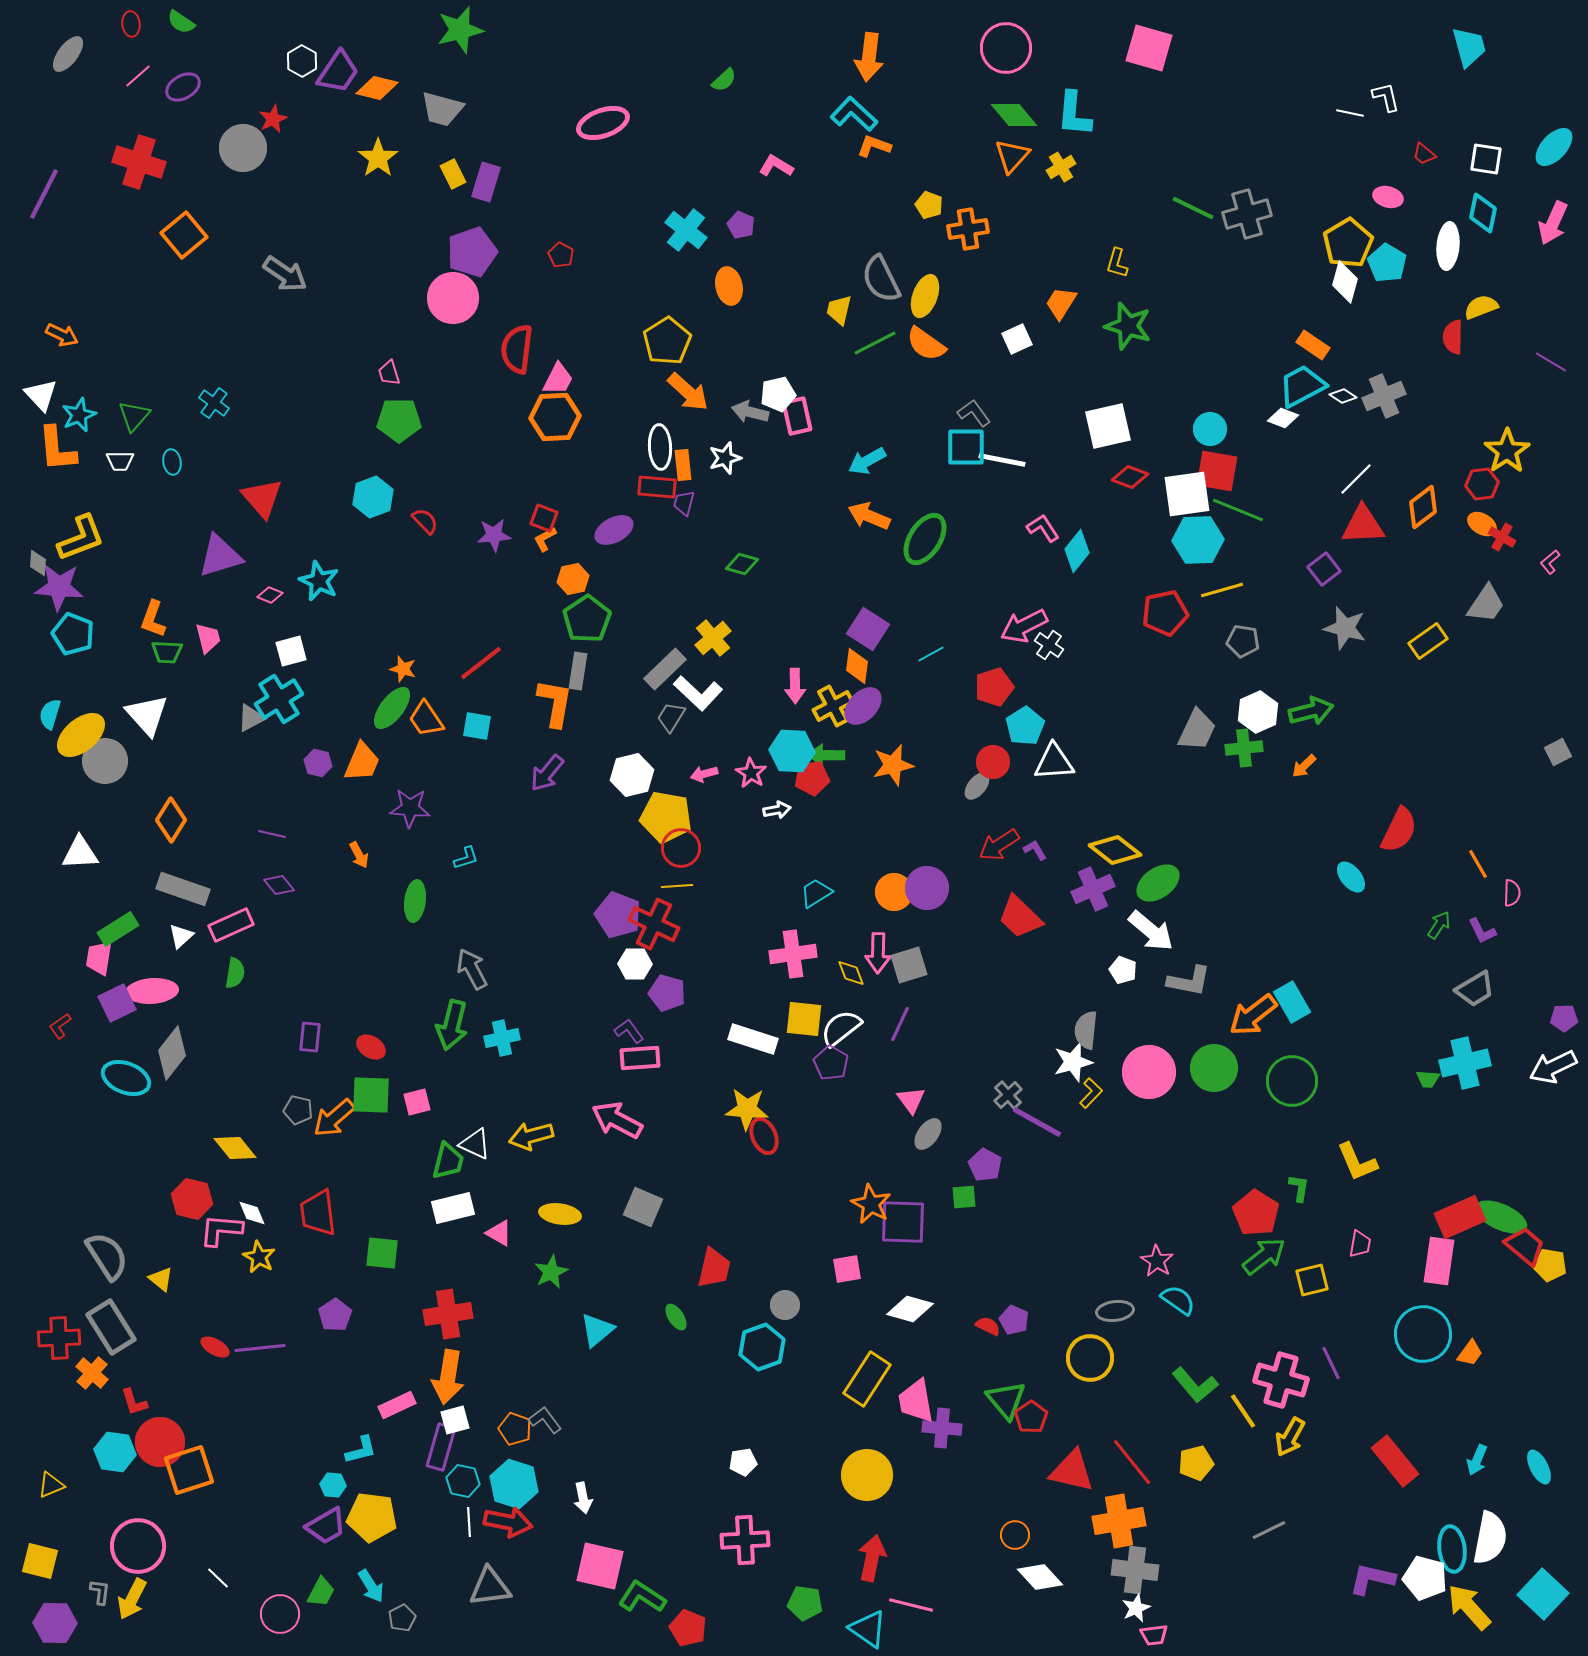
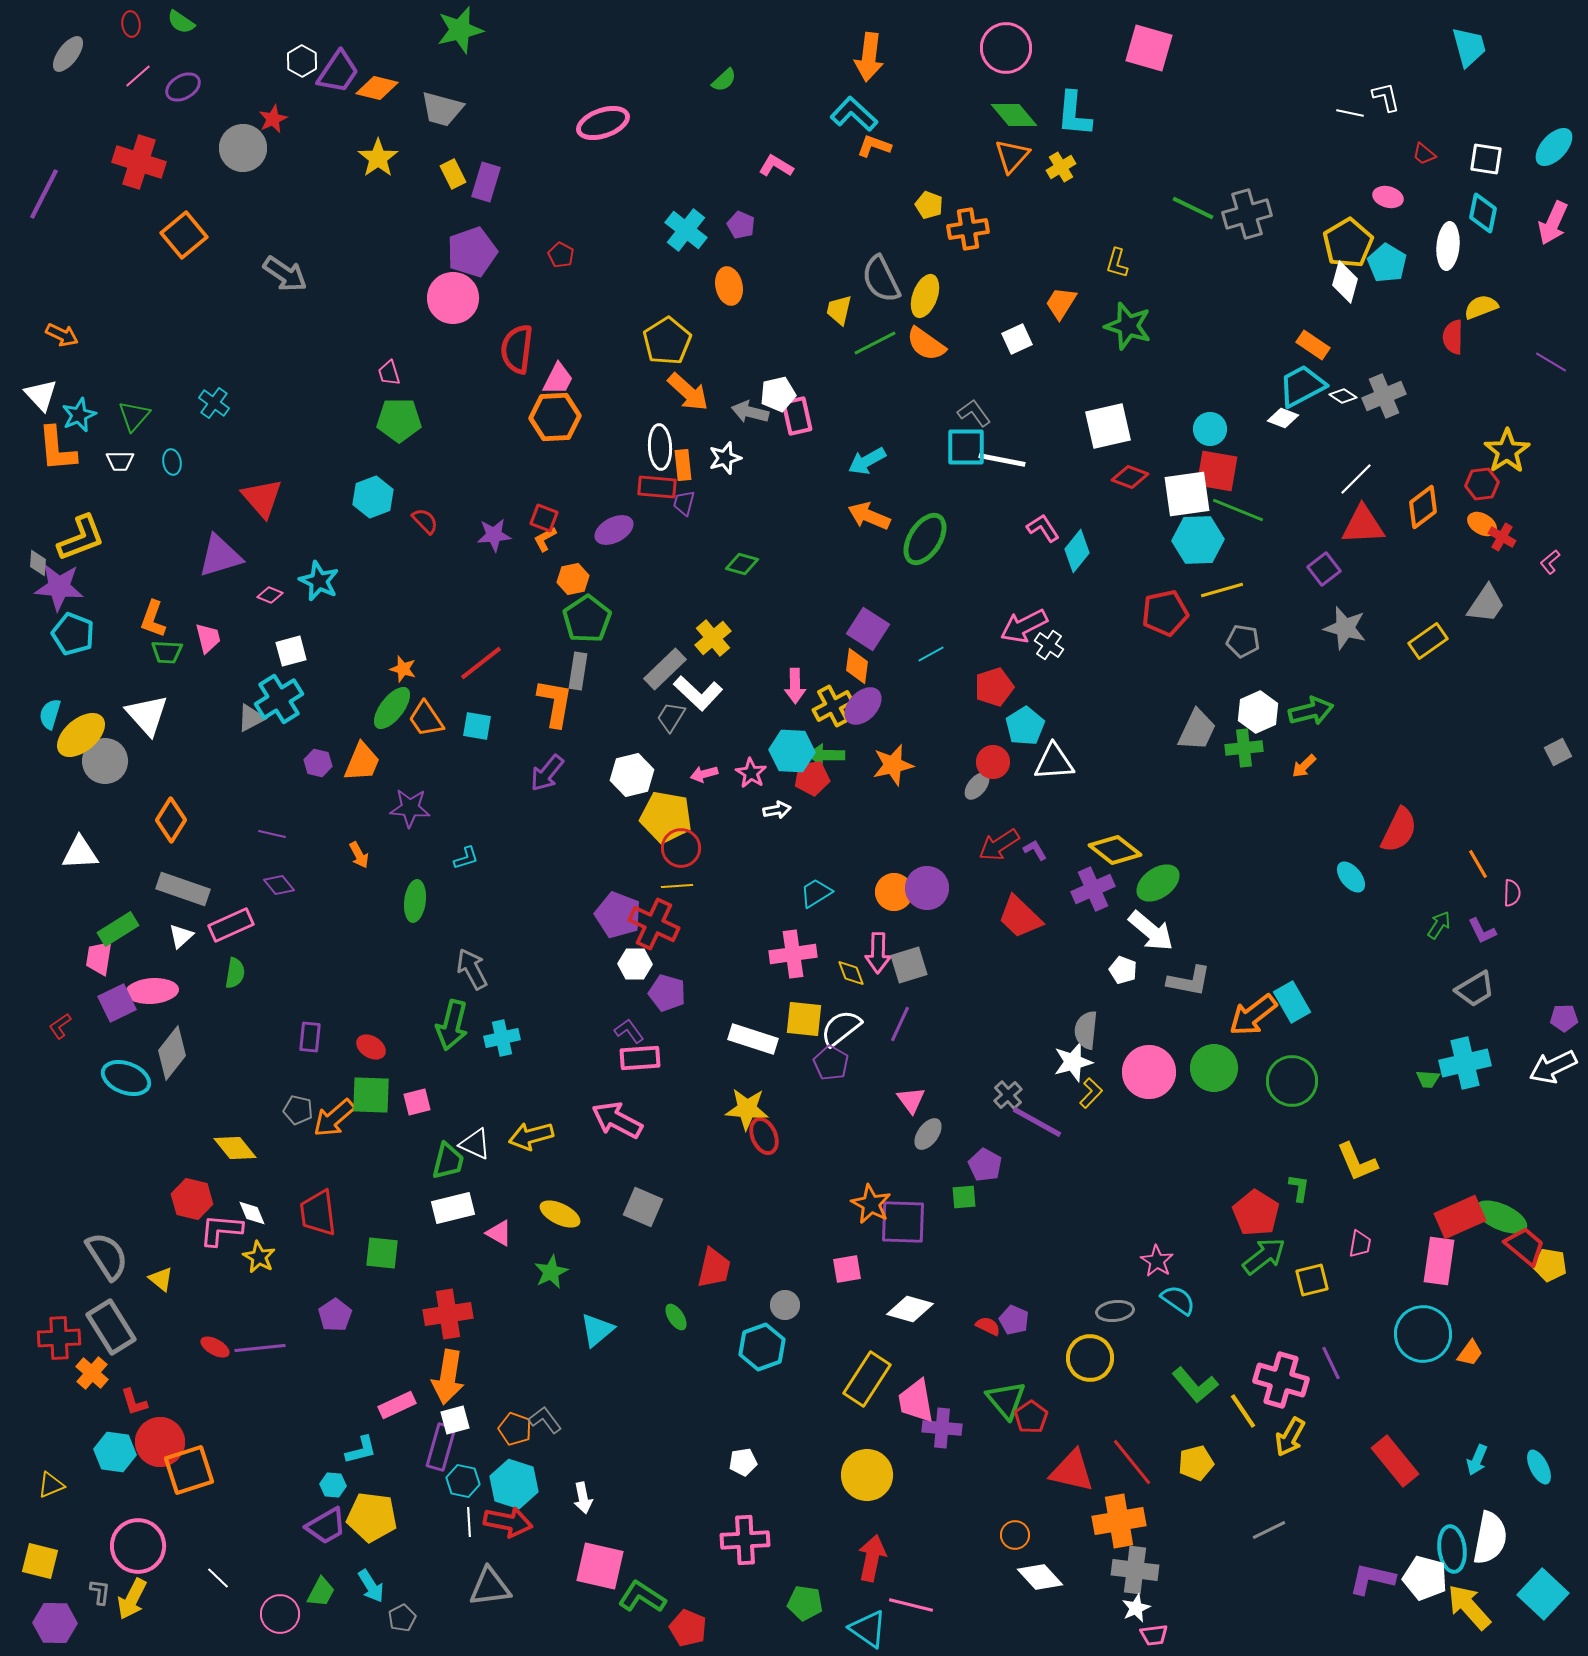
yellow ellipse at (560, 1214): rotated 18 degrees clockwise
